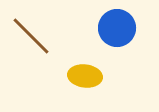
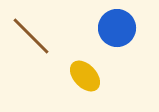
yellow ellipse: rotated 40 degrees clockwise
